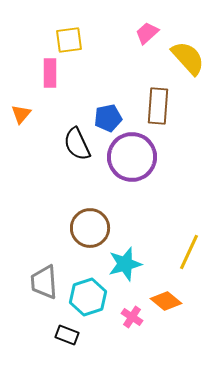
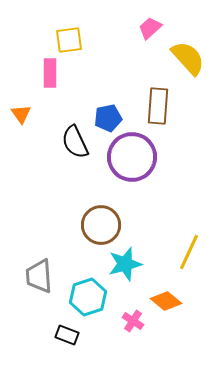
pink trapezoid: moved 3 px right, 5 px up
orange triangle: rotated 15 degrees counterclockwise
black semicircle: moved 2 px left, 2 px up
brown circle: moved 11 px right, 3 px up
gray trapezoid: moved 5 px left, 6 px up
pink cross: moved 1 px right, 4 px down
